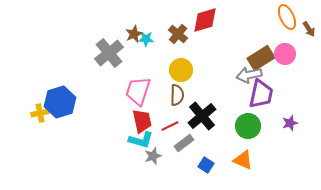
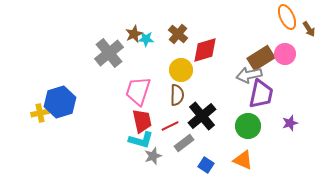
red diamond: moved 30 px down
